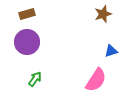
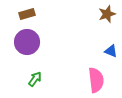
brown star: moved 4 px right
blue triangle: rotated 40 degrees clockwise
pink semicircle: rotated 40 degrees counterclockwise
